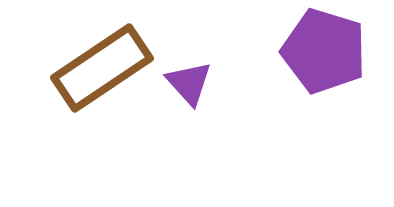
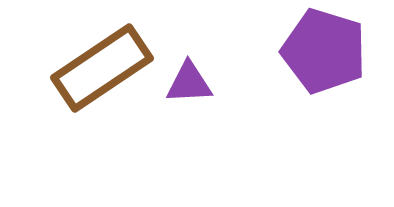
purple triangle: rotated 51 degrees counterclockwise
